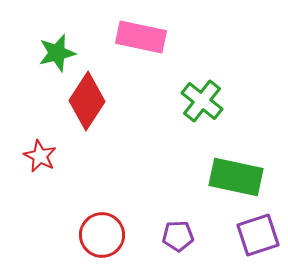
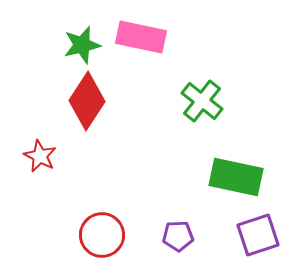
green star: moved 25 px right, 8 px up
